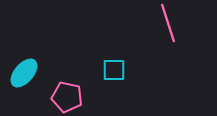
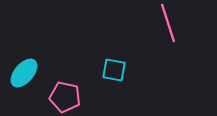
cyan square: rotated 10 degrees clockwise
pink pentagon: moved 2 px left
